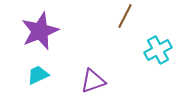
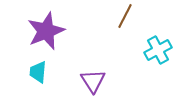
purple star: moved 6 px right
cyan trapezoid: moved 3 px up; rotated 60 degrees counterclockwise
purple triangle: rotated 44 degrees counterclockwise
